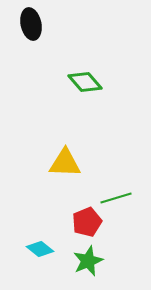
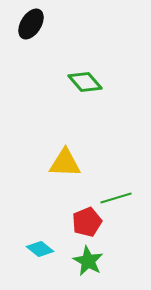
black ellipse: rotated 44 degrees clockwise
green star: rotated 20 degrees counterclockwise
